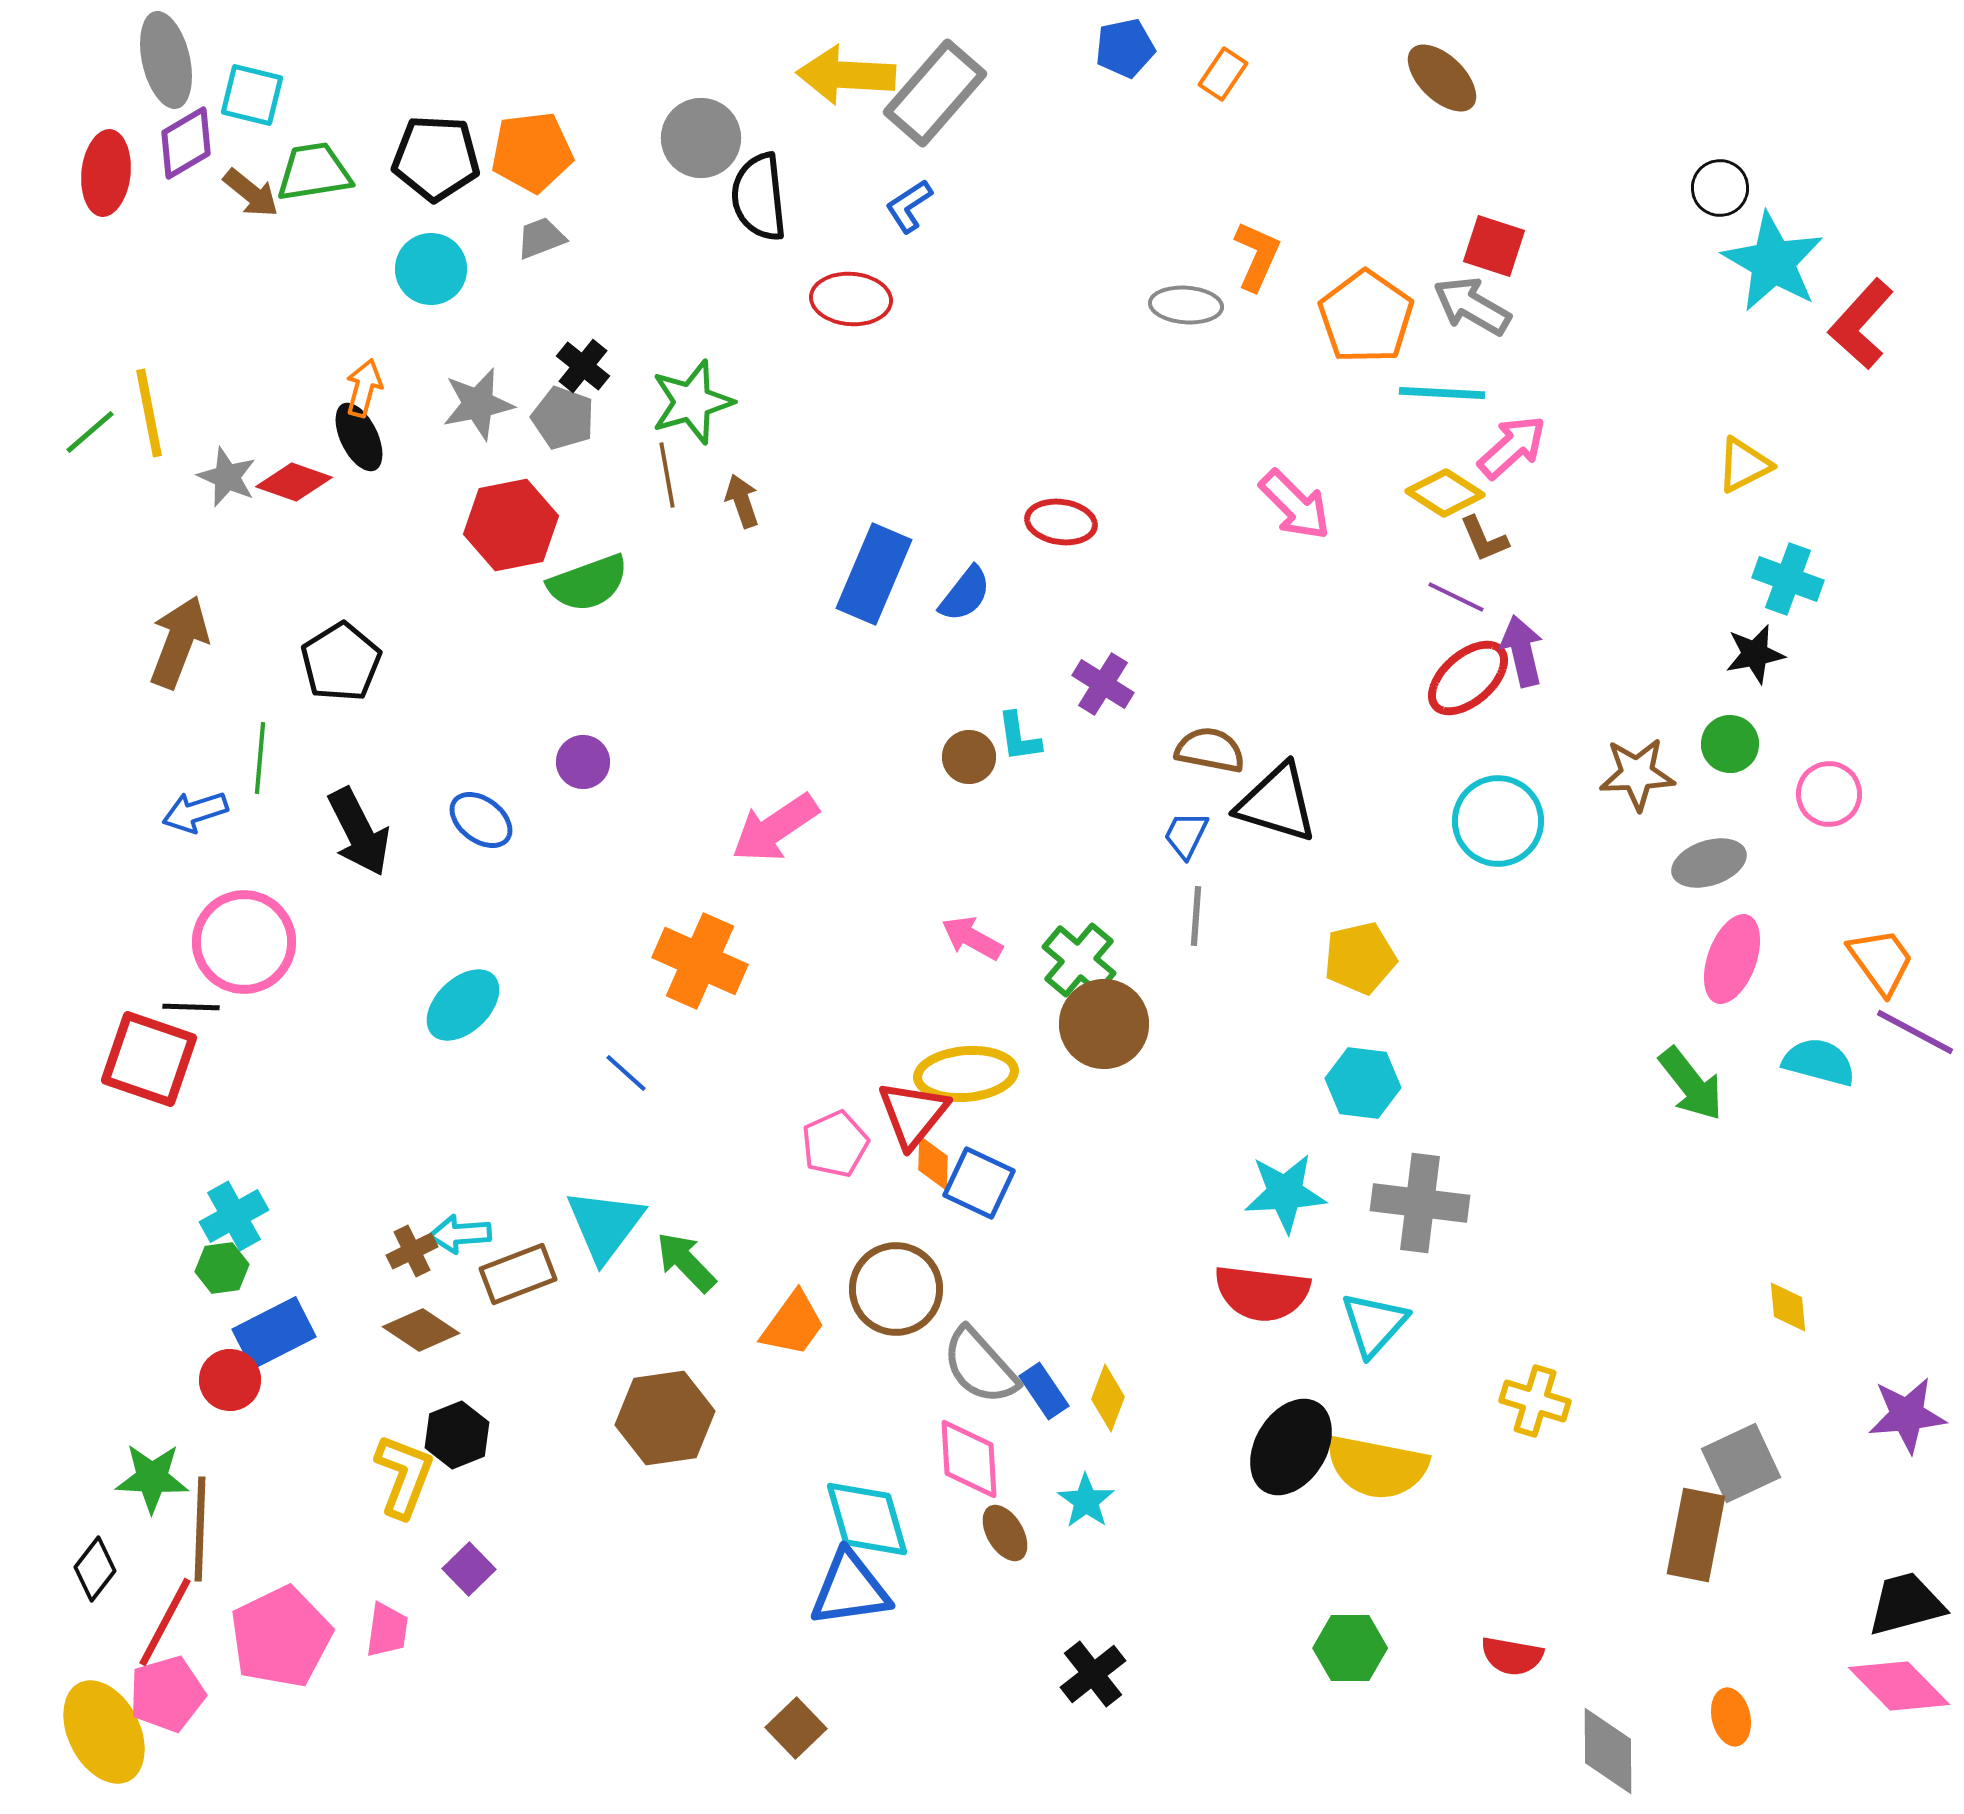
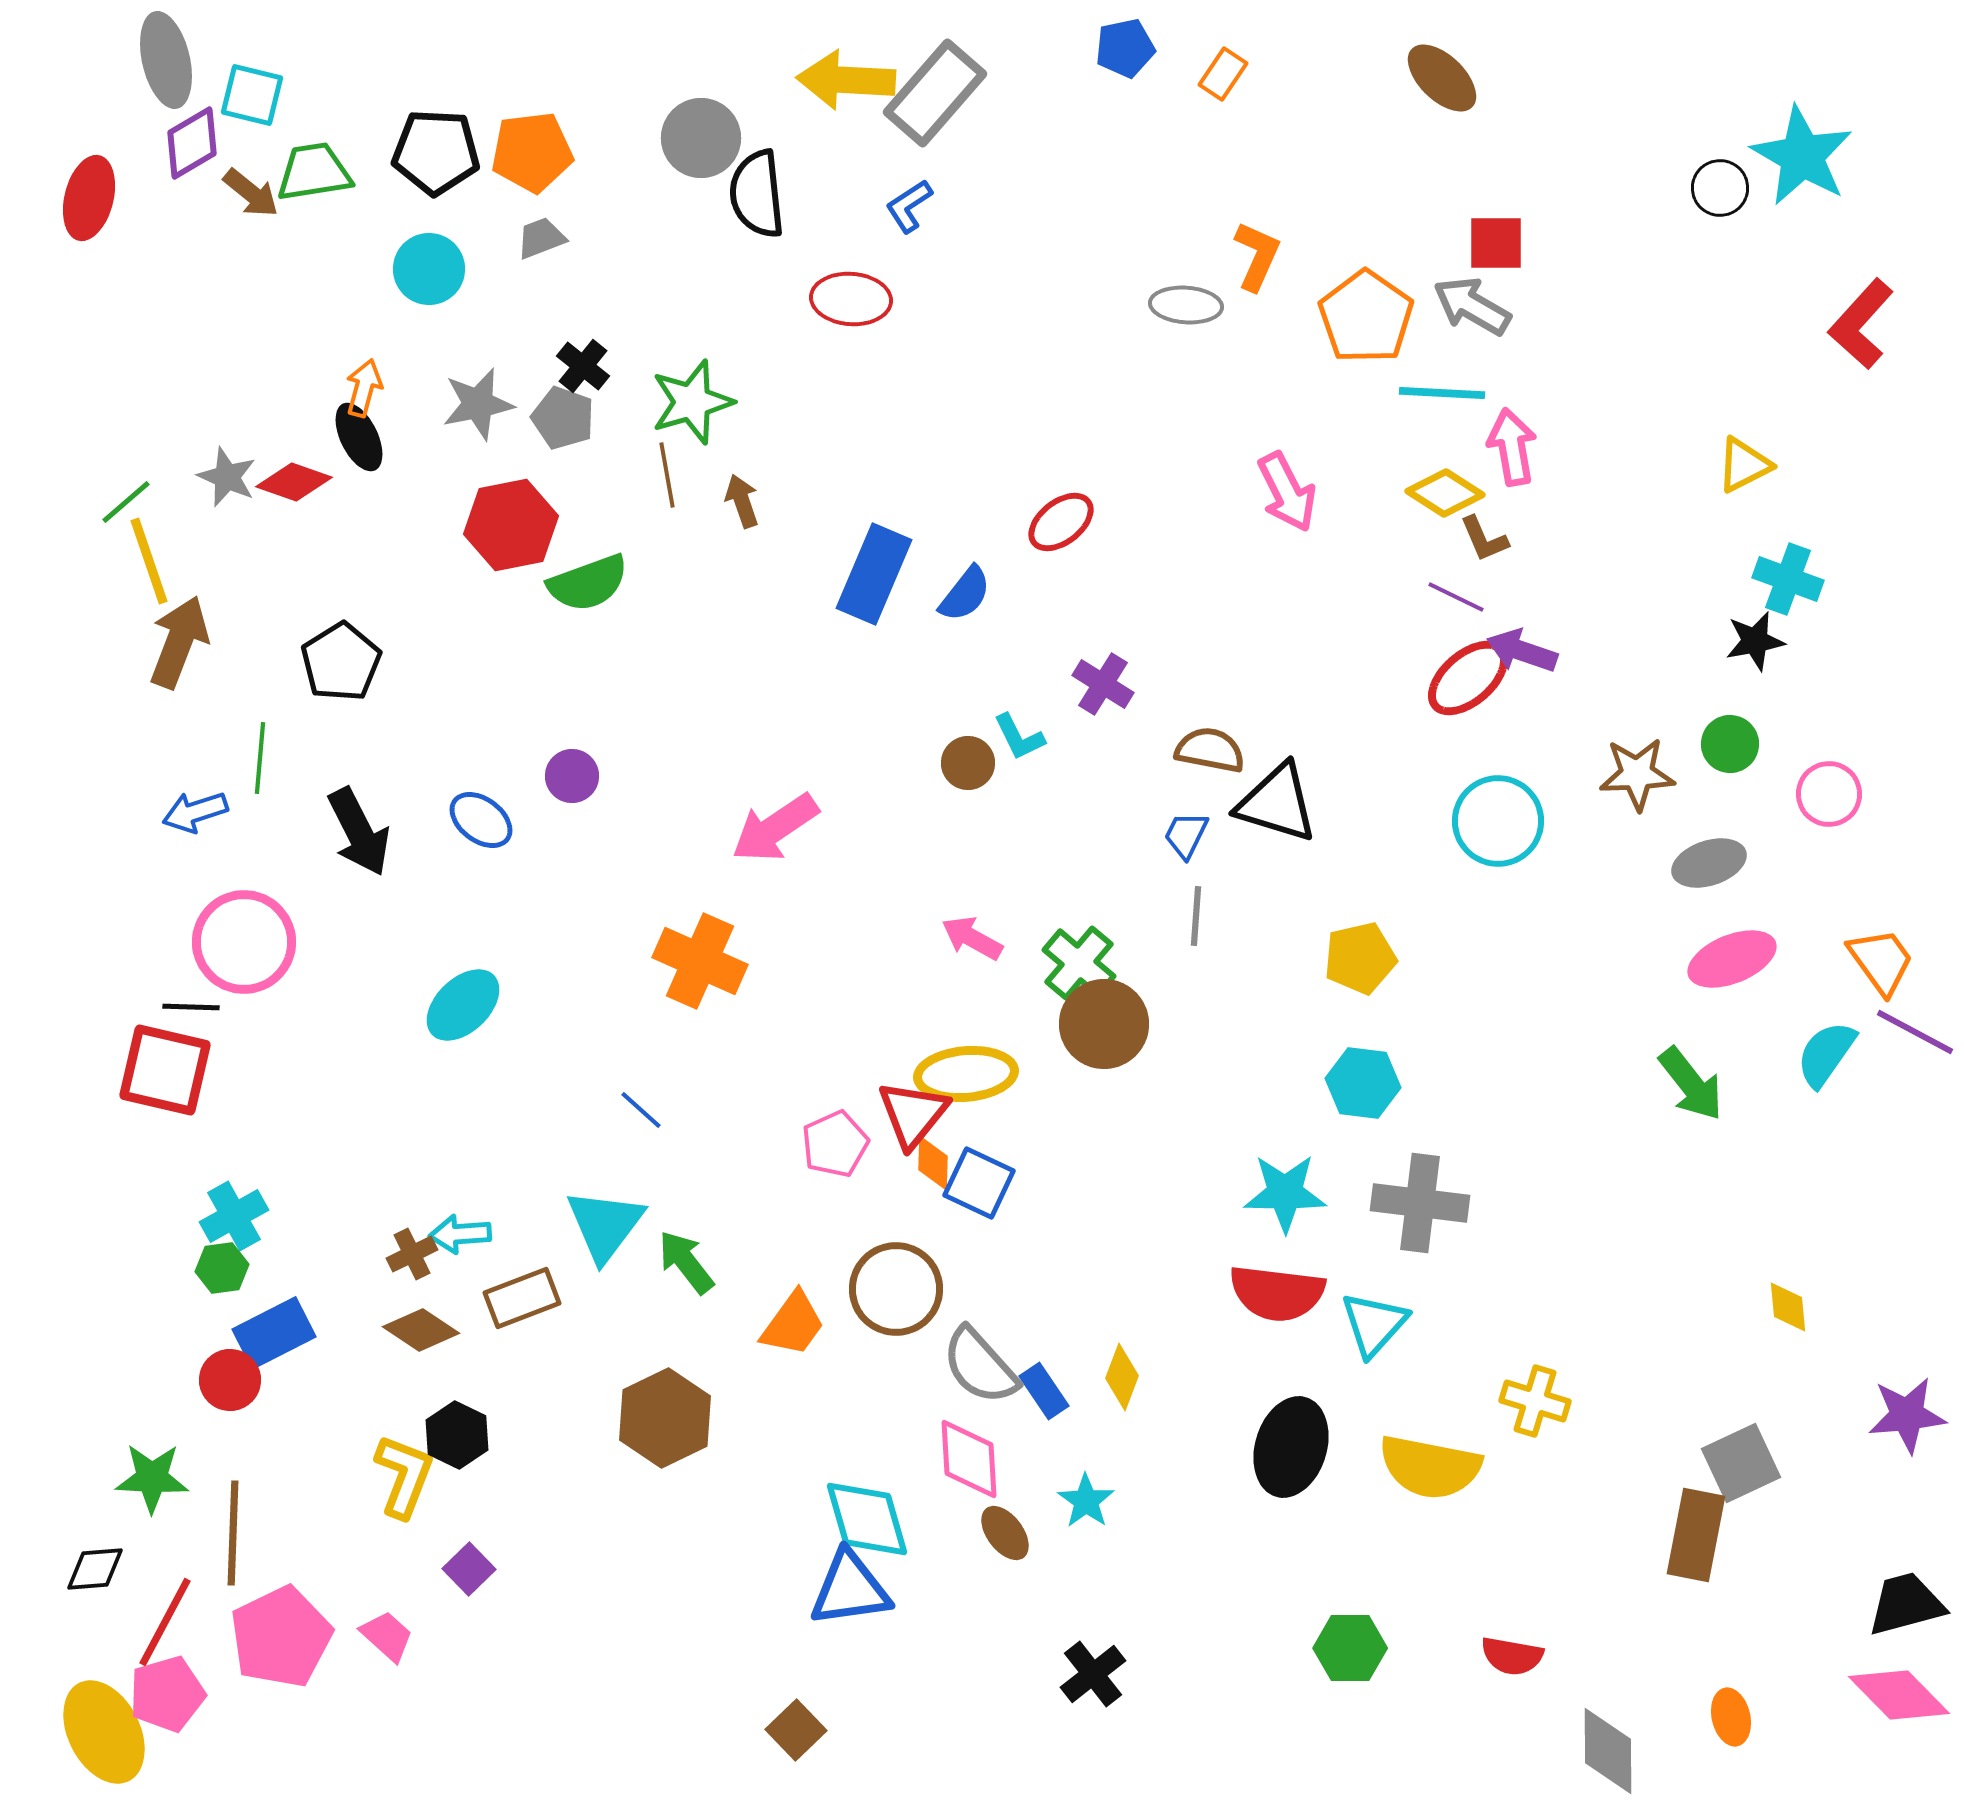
yellow arrow at (846, 75): moved 5 px down
purple diamond at (186, 143): moved 6 px right
black pentagon at (436, 158): moved 6 px up
red ellipse at (106, 173): moved 17 px left, 25 px down; rotated 8 degrees clockwise
black semicircle at (759, 197): moved 2 px left, 3 px up
red square at (1494, 246): moved 2 px right, 3 px up; rotated 18 degrees counterclockwise
cyan star at (1773, 262): moved 29 px right, 106 px up
cyan circle at (431, 269): moved 2 px left
yellow line at (149, 413): moved 148 px down; rotated 8 degrees counterclockwise
green line at (90, 432): moved 36 px right, 70 px down
pink arrow at (1512, 447): rotated 58 degrees counterclockwise
pink arrow at (1295, 505): moved 8 px left, 13 px up; rotated 18 degrees clockwise
red ellipse at (1061, 522): rotated 46 degrees counterclockwise
purple arrow at (1522, 651): rotated 58 degrees counterclockwise
black star at (1755, 654): moved 13 px up
cyan L-shape at (1019, 737): rotated 18 degrees counterclockwise
brown circle at (969, 757): moved 1 px left, 6 px down
purple circle at (583, 762): moved 11 px left, 14 px down
pink ellipse at (1732, 959): rotated 48 degrees clockwise
green cross at (1079, 960): moved 3 px down
red square at (149, 1059): moved 16 px right, 11 px down; rotated 6 degrees counterclockwise
cyan semicircle at (1819, 1062): moved 7 px right, 8 px up; rotated 70 degrees counterclockwise
blue line at (626, 1073): moved 15 px right, 37 px down
cyan star at (1285, 1193): rotated 4 degrees clockwise
brown cross at (412, 1251): moved 3 px down
green arrow at (686, 1262): rotated 6 degrees clockwise
brown rectangle at (518, 1274): moved 4 px right, 24 px down
red semicircle at (1262, 1293): moved 15 px right
yellow diamond at (1108, 1398): moved 14 px right, 21 px up
brown hexagon at (665, 1418): rotated 18 degrees counterclockwise
black hexagon at (457, 1435): rotated 12 degrees counterclockwise
black ellipse at (1291, 1447): rotated 14 degrees counterclockwise
yellow semicircle at (1377, 1467): moved 53 px right
brown line at (200, 1529): moved 33 px right, 4 px down
brown ellipse at (1005, 1533): rotated 6 degrees counterclockwise
black diamond at (95, 1569): rotated 48 degrees clockwise
pink trapezoid at (387, 1630): moved 6 px down; rotated 56 degrees counterclockwise
pink diamond at (1899, 1686): moved 9 px down
brown square at (796, 1728): moved 2 px down
